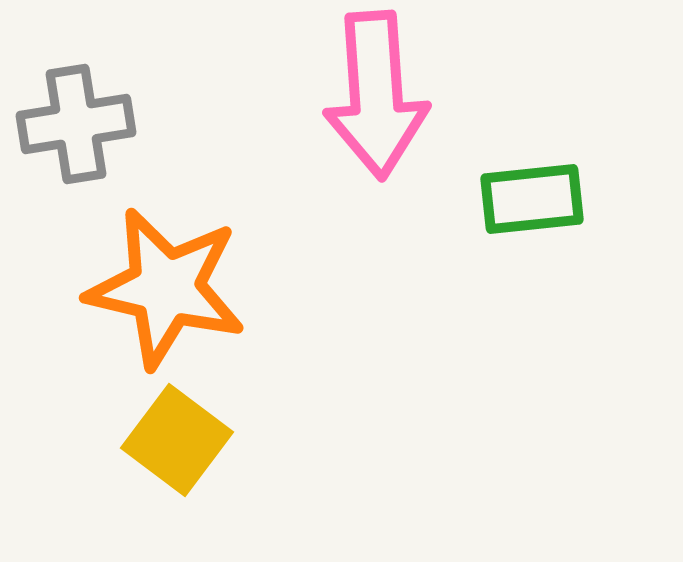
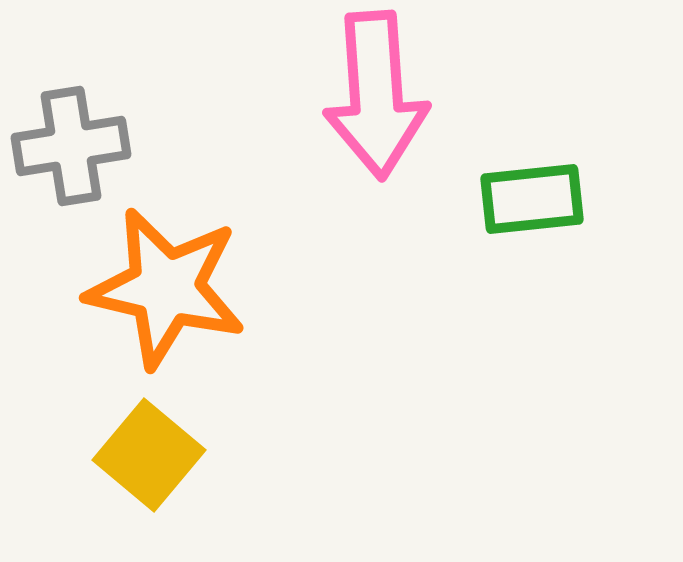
gray cross: moved 5 px left, 22 px down
yellow square: moved 28 px left, 15 px down; rotated 3 degrees clockwise
